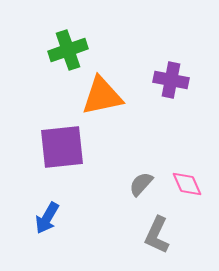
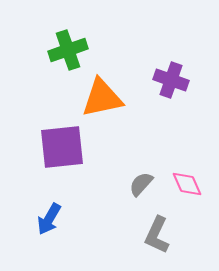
purple cross: rotated 8 degrees clockwise
orange triangle: moved 2 px down
blue arrow: moved 2 px right, 1 px down
